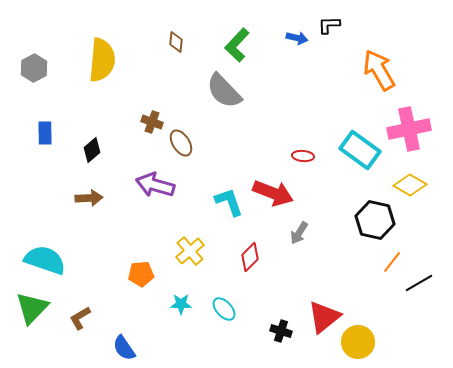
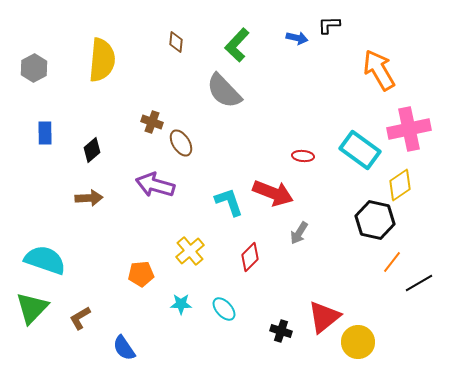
yellow diamond: moved 10 px left; rotated 64 degrees counterclockwise
